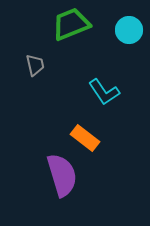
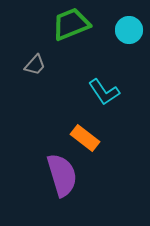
gray trapezoid: rotated 55 degrees clockwise
